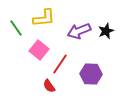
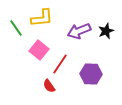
yellow L-shape: moved 2 px left
